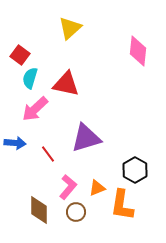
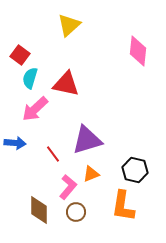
yellow triangle: moved 1 px left, 3 px up
purple triangle: moved 1 px right, 2 px down
red line: moved 5 px right
black hexagon: rotated 15 degrees counterclockwise
orange triangle: moved 6 px left, 14 px up
orange L-shape: moved 1 px right, 1 px down
